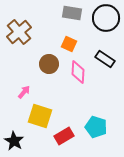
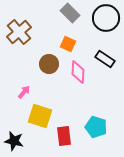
gray rectangle: moved 2 px left; rotated 36 degrees clockwise
orange square: moved 1 px left
red rectangle: rotated 66 degrees counterclockwise
black star: rotated 18 degrees counterclockwise
